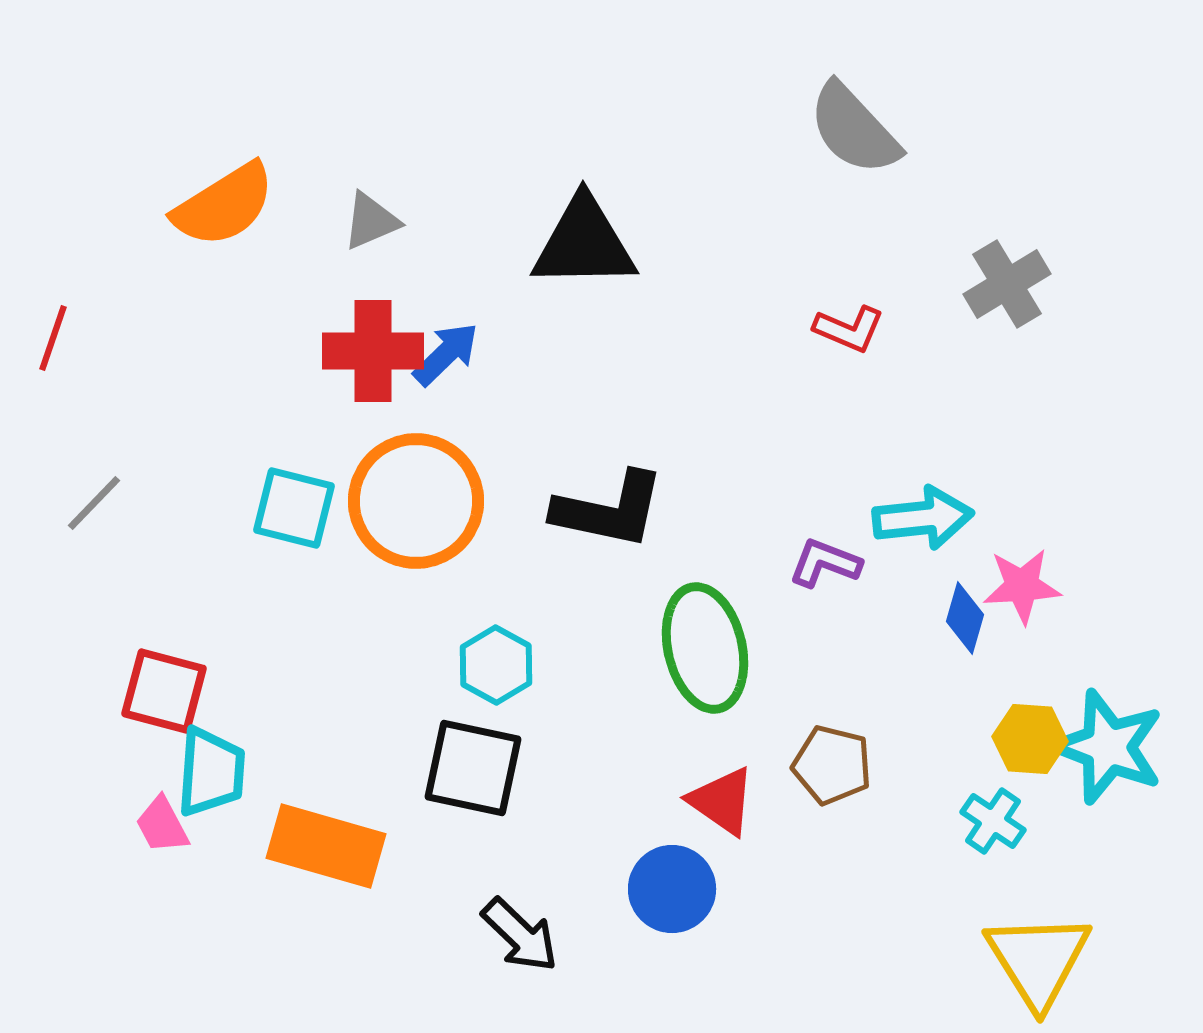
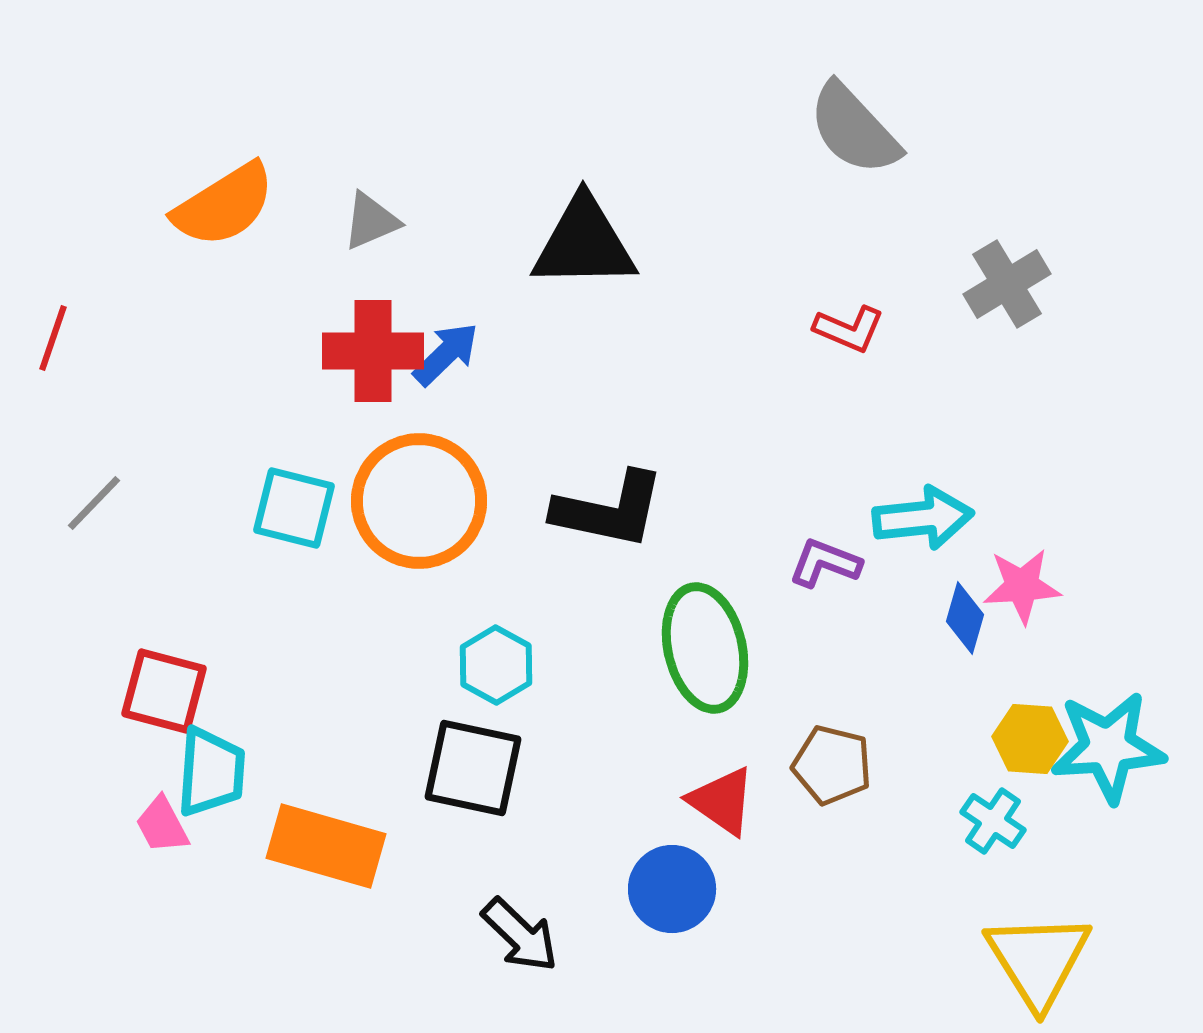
orange circle: moved 3 px right
cyan star: rotated 25 degrees counterclockwise
